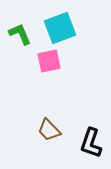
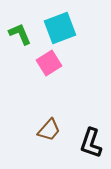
pink square: moved 2 px down; rotated 20 degrees counterclockwise
brown trapezoid: rotated 95 degrees counterclockwise
